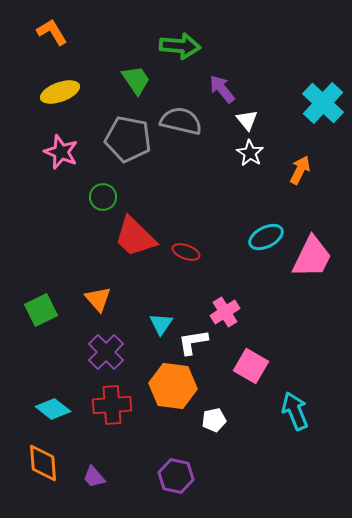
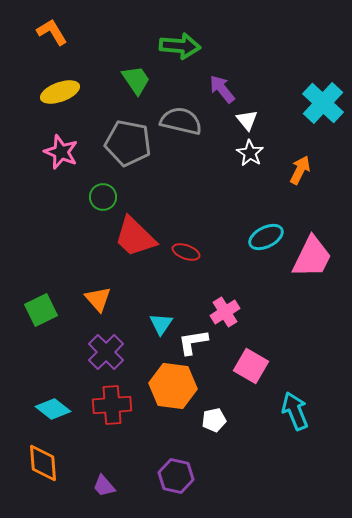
gray pentagon: moved 4 px down
purple trapezoid: moved 10 px right, 9 px down
